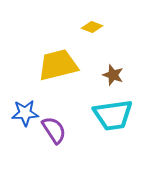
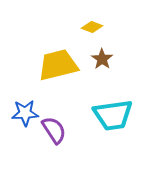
brown star: moved 11 px left, 16 px up; rotated 15 degrees clockwise
